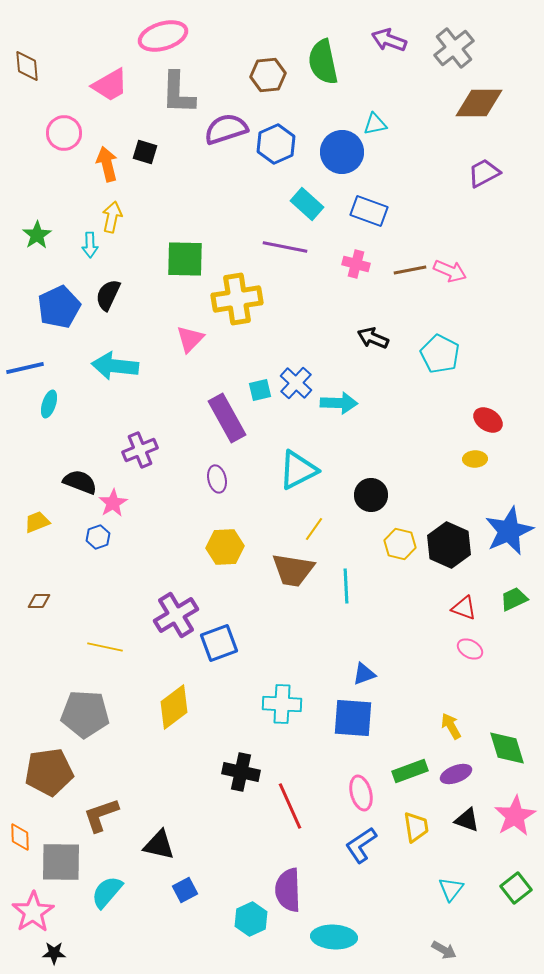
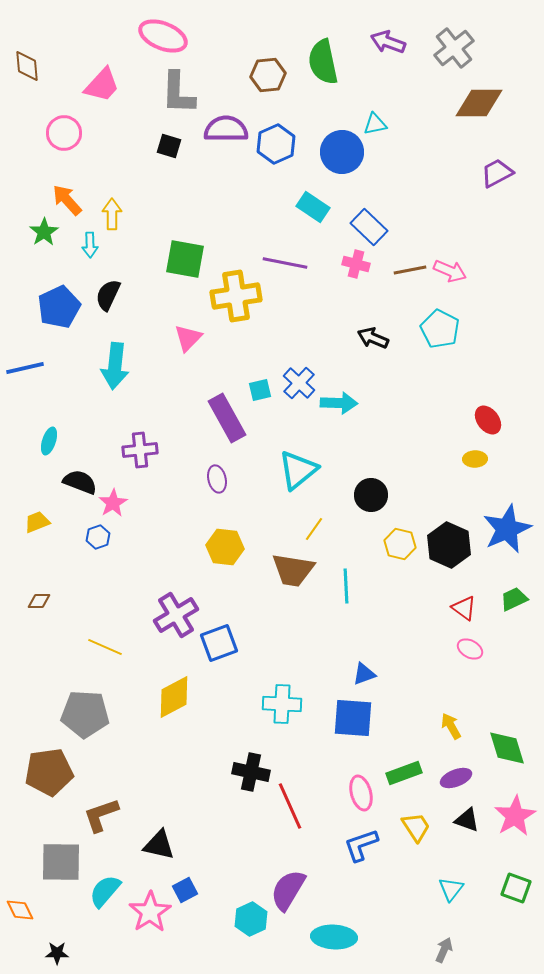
pink ellipse at (163, 36): rotated 39 degrees clockwise
purple arrow at (389, 40): moved 1 px left, 2 px down
pink trapezoid at (110, 85): moved 8 px left; rotated 18 degrees counterclockwise
purple semicircle at (226, 129): rotated 18 degrees clockwise
black square at (145, 152): moved 24 px right, 6 px up
orange arrow at (107, 164): moved 40 px left, 36 px down; rotated 28 degrees counterclockwise
purple trapezoid at (484, 173): moved 13 px right
cyan rectangle at (307, 204): moved 6 px right, 3 px down; rotated 8 degrees counterclockwise
blue rectangle at (369, 211): moved 16 px down; rotated 24 degrees clockwise
yellow arrow at (112, 217): moved 3 px up; rotated 12 degrees counterclockwise
green star at (37, 235): moved 7 px right, 3 px up
purple line at (285, 247): moved 16 px down
green square at (185, 259): rotated 9 degrees clockwise
yellow cross at (237, 299): moved 1 px left, 3 px up
pink triangle at (190, 339): moved 2 px left, 1 px up
cyan pentagon at (440, 354): moved 25 px up
cyan arrow at (115, 366): rotated 90 degrees counterclockwise
blue cross at (296, 383): moved 3 px right
cyan ellipse at (49, 404): moved 37 px down
red ellipse at (488, 420): rotated 20 degrees clockwise
purple cross at (140, 450): rotated 16 degrees clockwise
cyan triangle at (298, 470): rotated 12 degrees counterclockwise
blue star at (509, 531): moved 2 px left, 2 px up
yellow hexagon at (225, 547): rotated 9 degrees clockwise
red triangle at (464, 608): rotated 16 degrees clockwise
yellow line at (105, 647): rotated 12 degrees clockwise
yellow diamond at (174, 707): moved 10 px up; rotated 9 degrees clockwise
green rectangle at (410, 771): moved 6 px left, 2 px down
black cross at (241, 772): moved 10 px right
purple ellipse at (456, 774): moved 4 px down
yellow trapezoid at (416, 827): rotated 24 degrees counterclockwise
orange diamond at (20, 837): moved 73 px down; rotated 24 degrees counterclockwise
blue L-shape at (361, 845): rotated 15 degrees clockwise
green square at (516, 888): rotated 32 degrees counterclockwise
purple semicircle at (288, 890): rotated 33 degrees clockwise
cyan semicircle at (107, 892): moved 2 px left, 1 px up
pink star at (33, 912): moved 117 px right
gray arrow at (444, 950): rotated 95 degrees counterclockwise
black star at (54, 953): moved 3 px right
